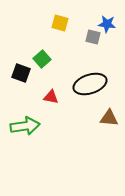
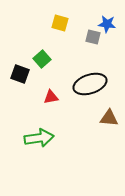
black square: moved 1 px left, 1 px down
red triangle: rotated 21 degrees counterclockwise
green arrow: moved 14 px right, 12 px down
